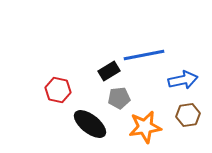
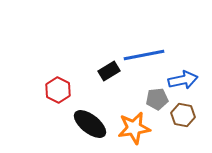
red hexagon: rotated 15 degrees clockwise
gray pentagon: moved 38 px right, 1 px down
brown hexagon: moved 5 px left; rotated 20 degrees clockwise
orange star: moved 11 px left, 1 px down
